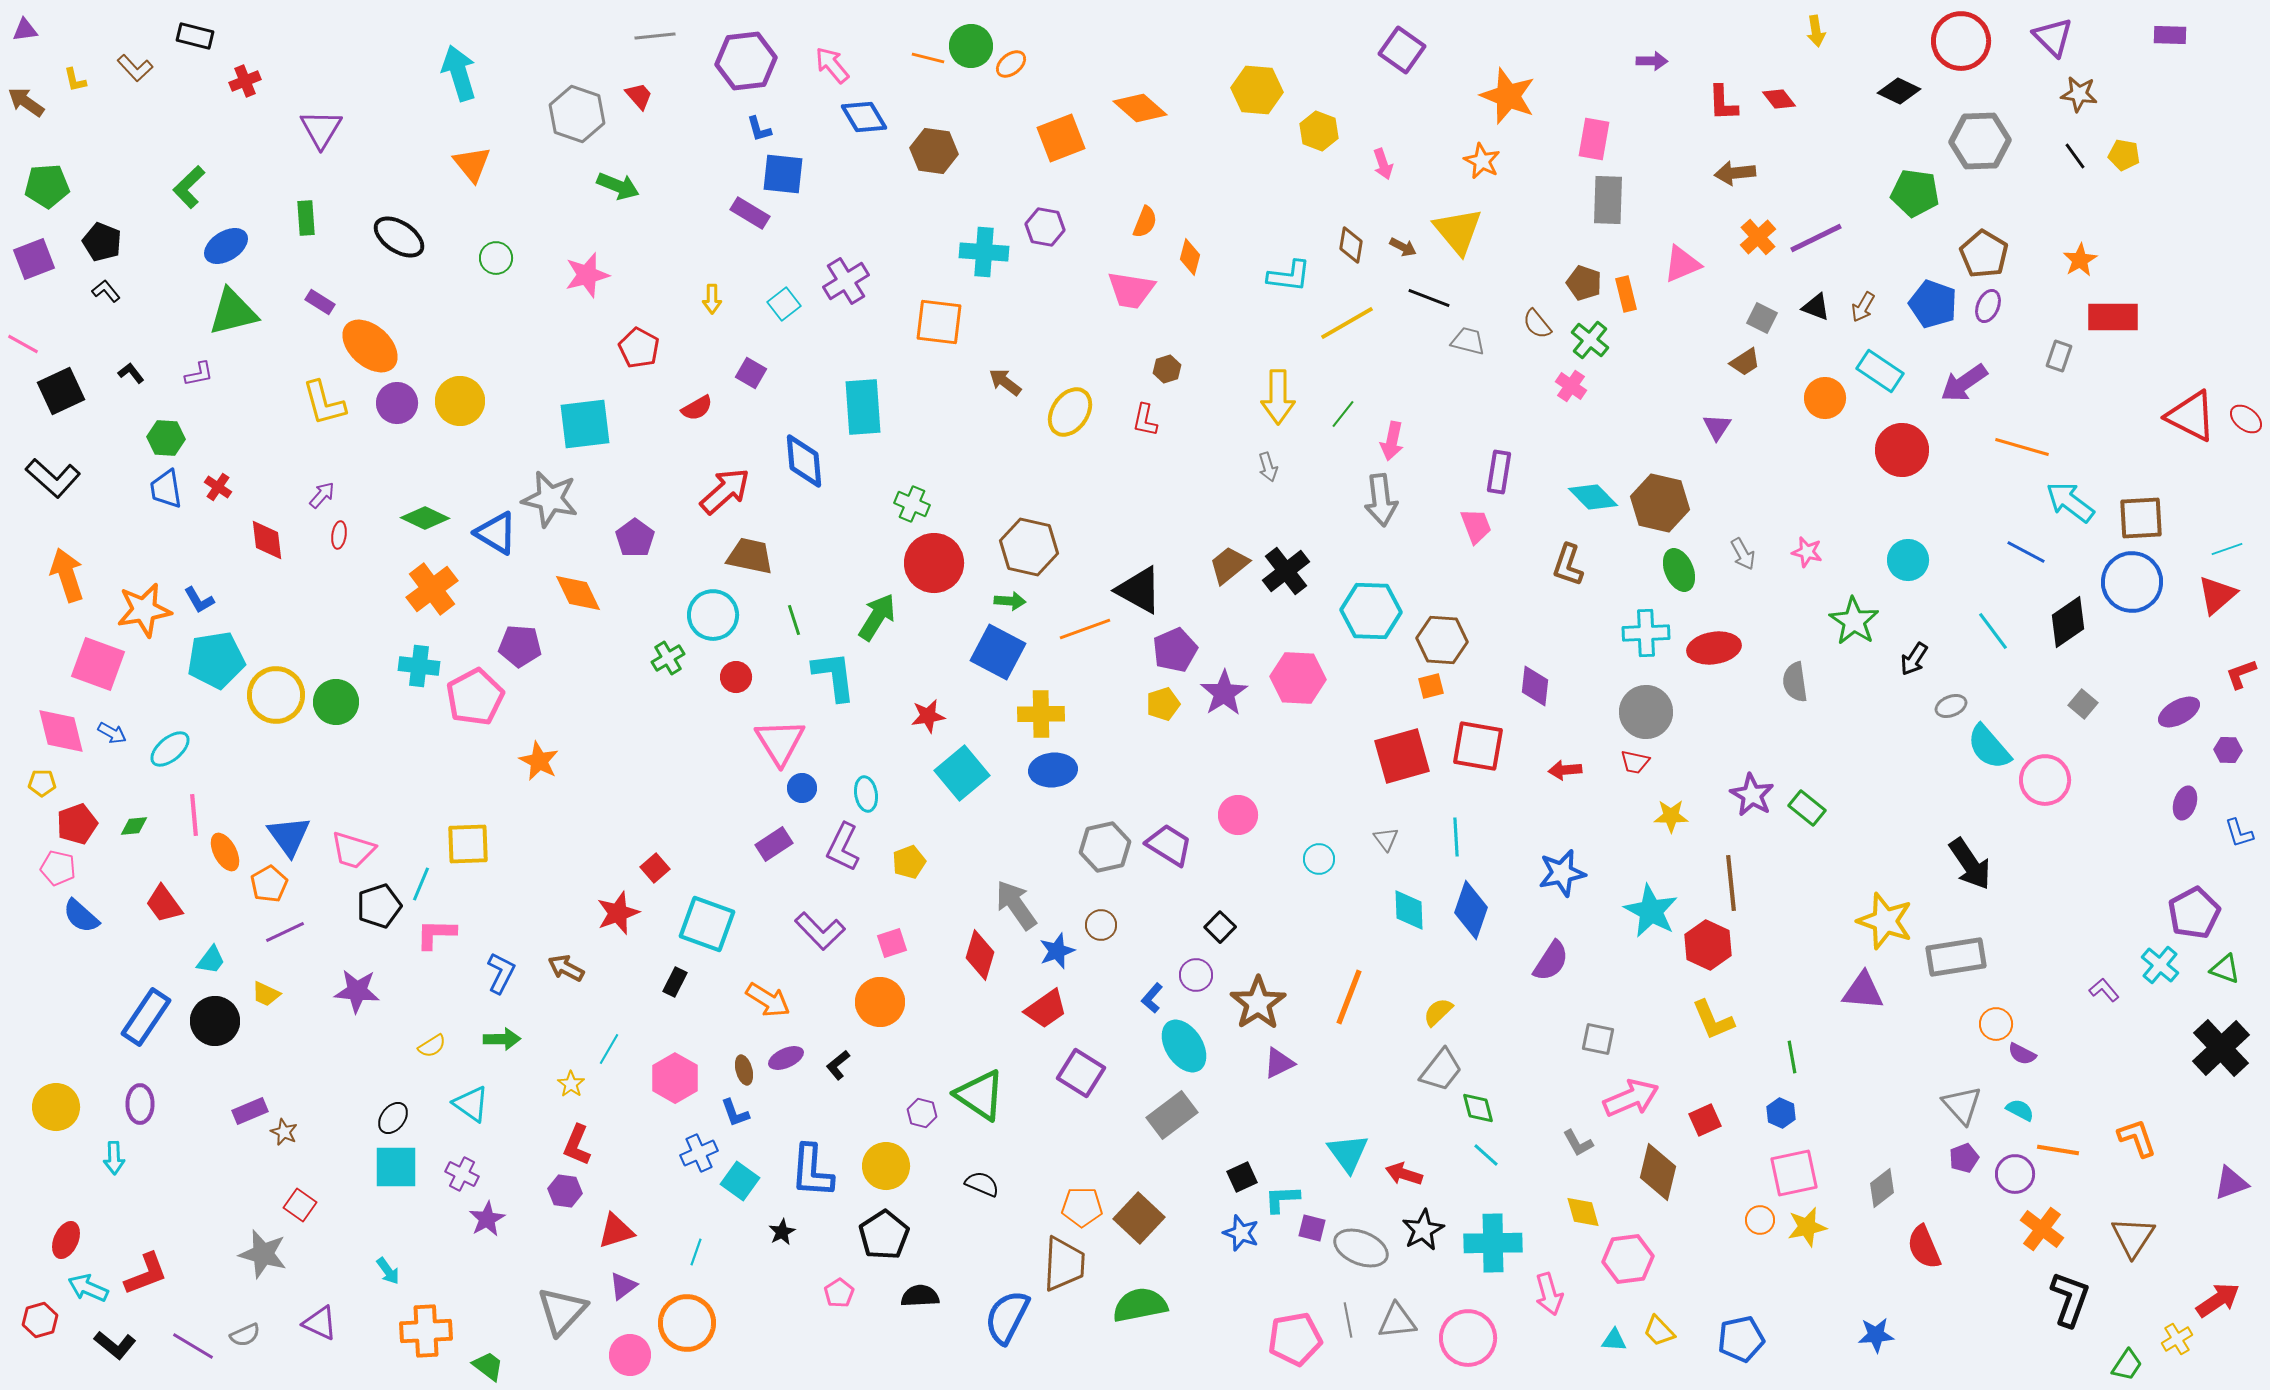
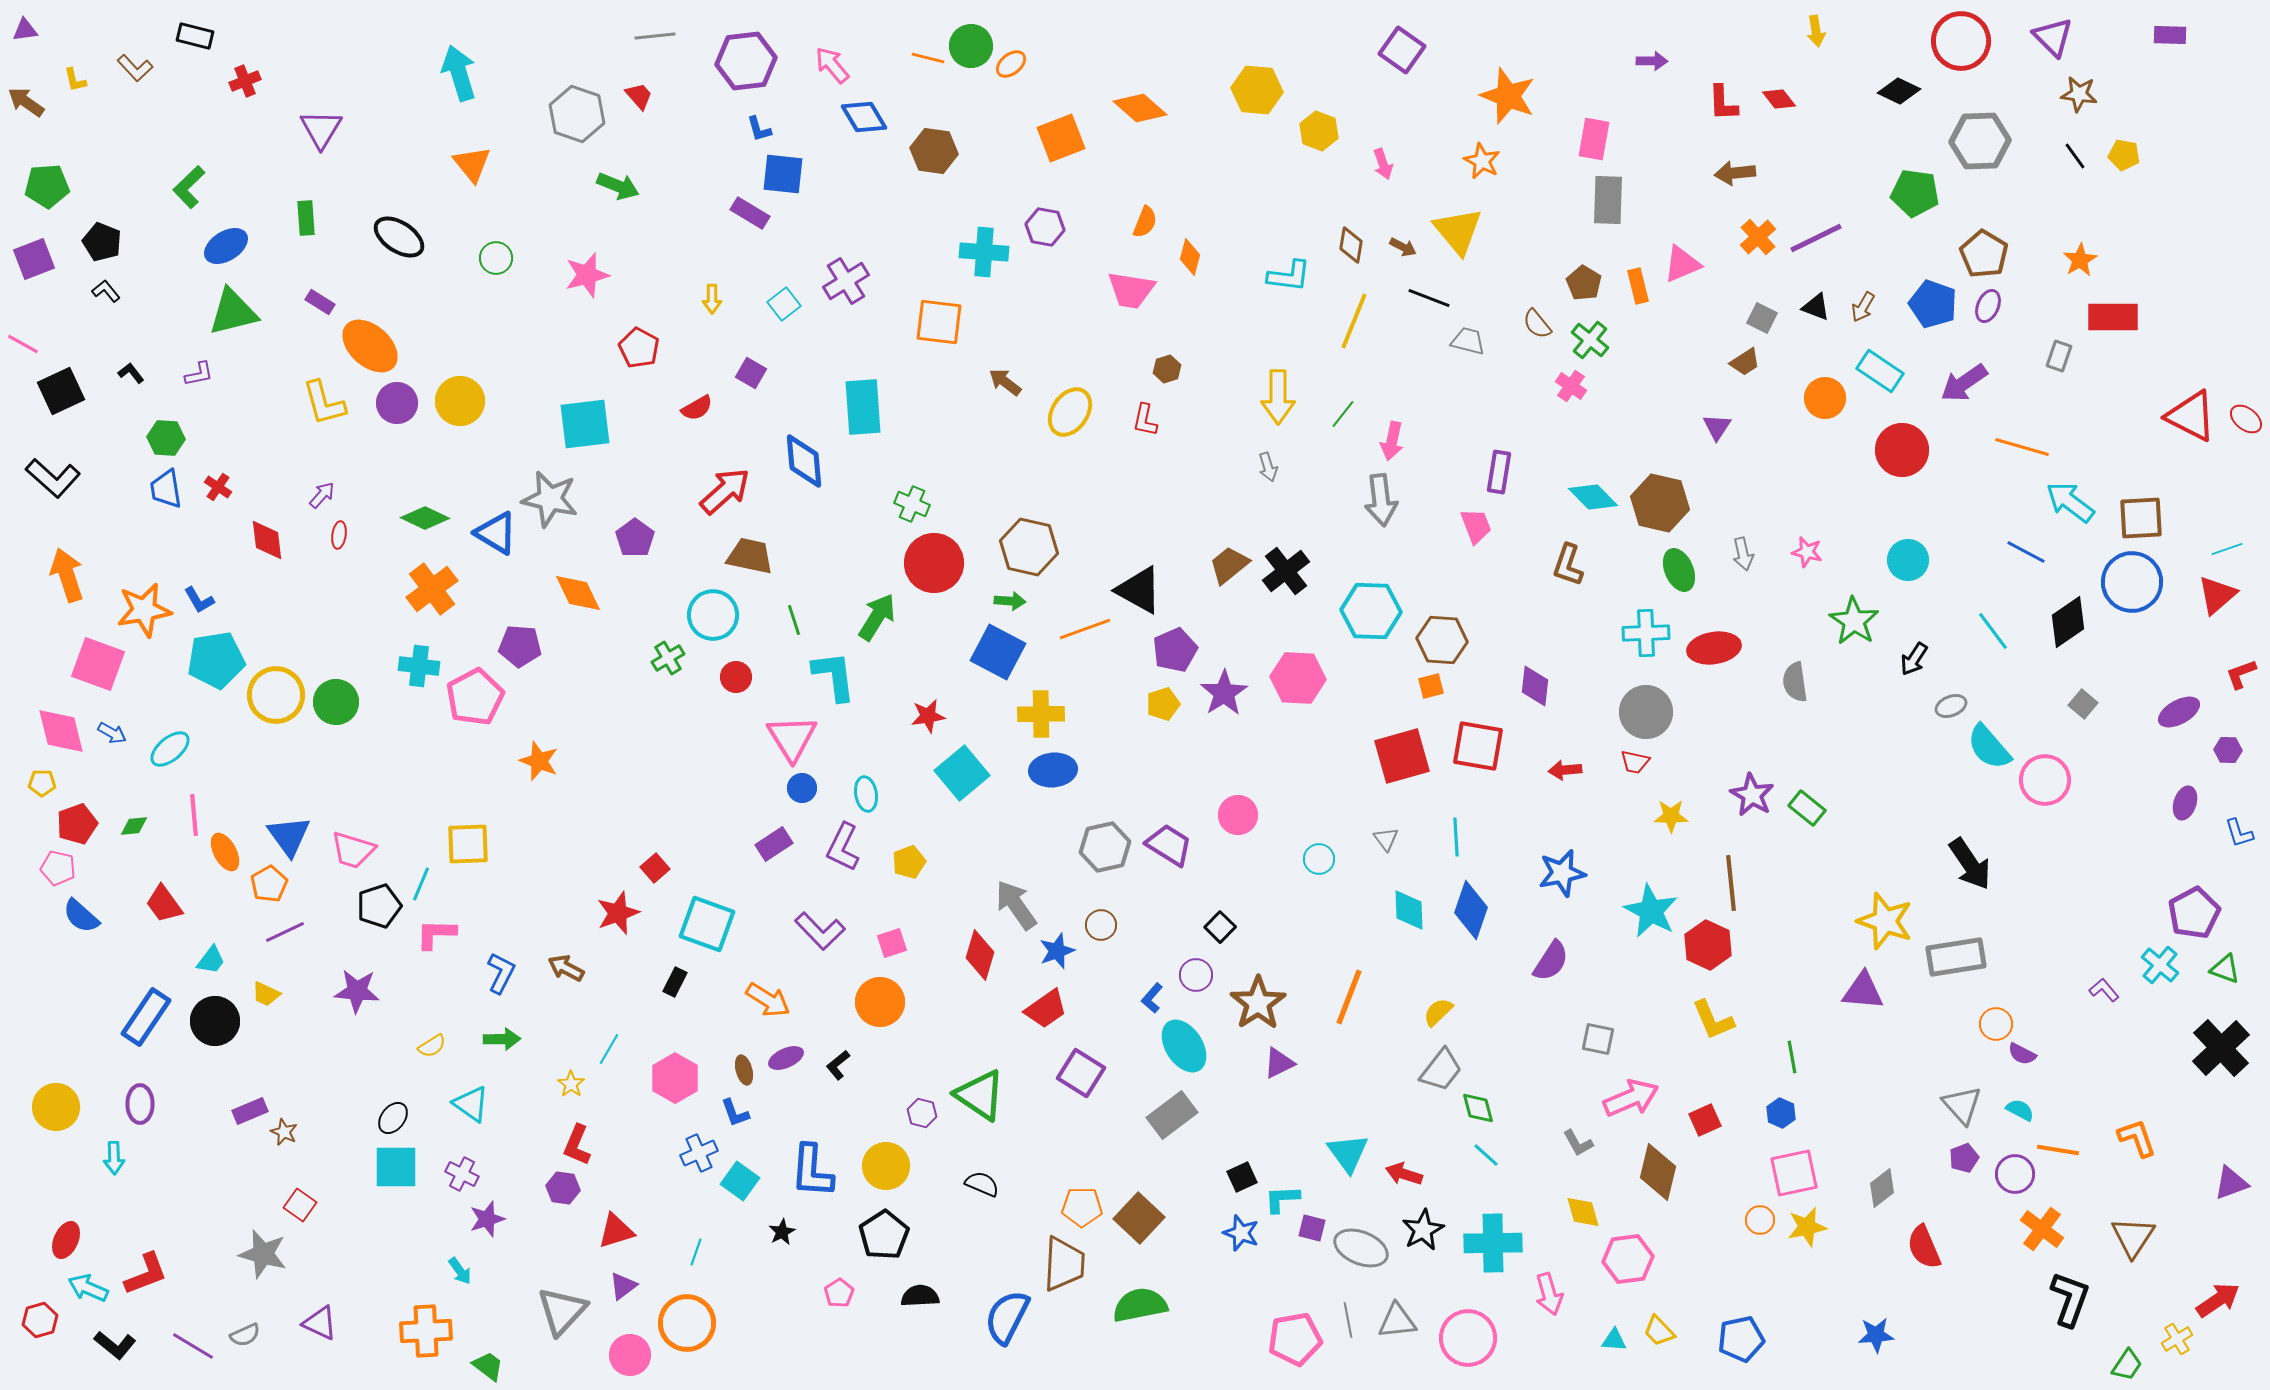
brown pentagon at (1584, 283): rotated 12 degrees clockwise
orange rectangle at (1626, 294): moved 12 px right, 8 px up
yellow line at (1347, 323): moved 7 px right, 2 px up; rotated 38 degrees counterclockwise
gray arrow at (1743, 554): rotated 16 degrees clockwise
pink triangle at (780, 742): moved 12 px right, 4 px up
orange star at (539, 761): rotated 6 degrees counterclockwise
purple hexagon at (565, 1191): moved 2 px left, 3 px up
purple star at (487, 1219): rotated 12 degrees clockwise
cyan arrow at (388, 1271): moved 72 px right
